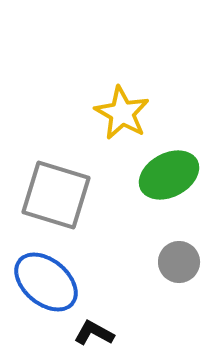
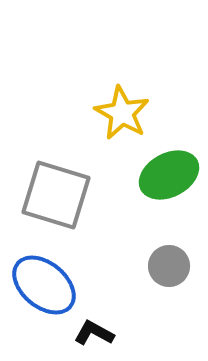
gray circle: moved 10 px left, 4 px down
blue ellipse: moved 2 px left, 3 px down
